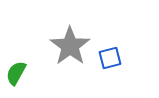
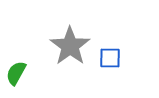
blue square: rotated 15 degrees clockwise
